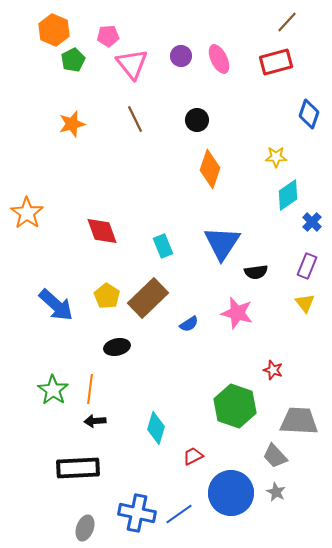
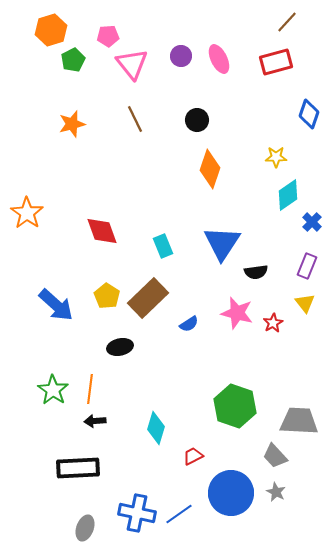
orange hexagon at (54, 30): moved 3 px left; rotated 20 degrees clockwise
black ellipse at (117, 347): moved 3 px right
red star at (273, 370): moved 47 px up; rotated 24 degrees clockwise
